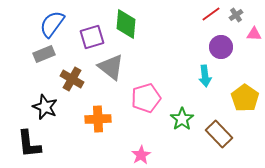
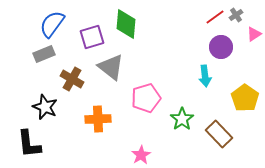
red line: moved 4 px right, 3 px down
pink triangle: rotated 35 degrees counterclockwise
